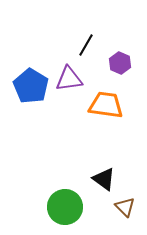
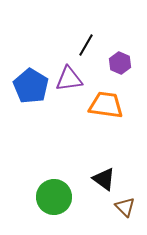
green circle: moved 11 px left, 10 px up
